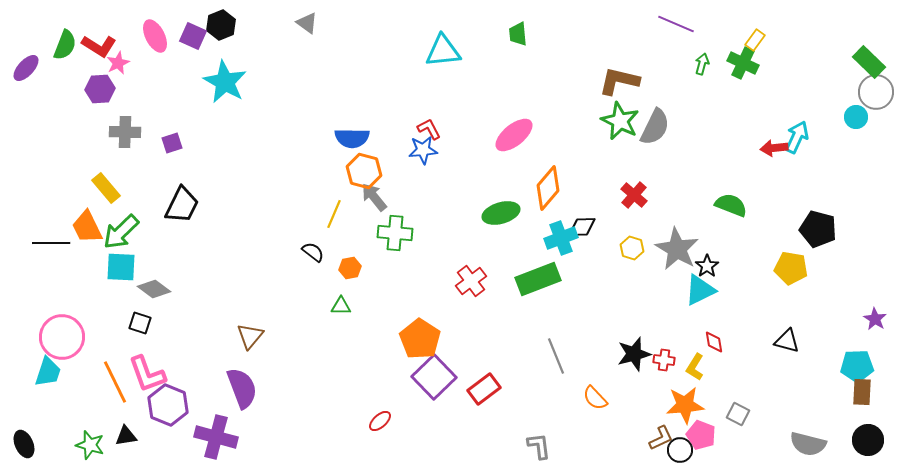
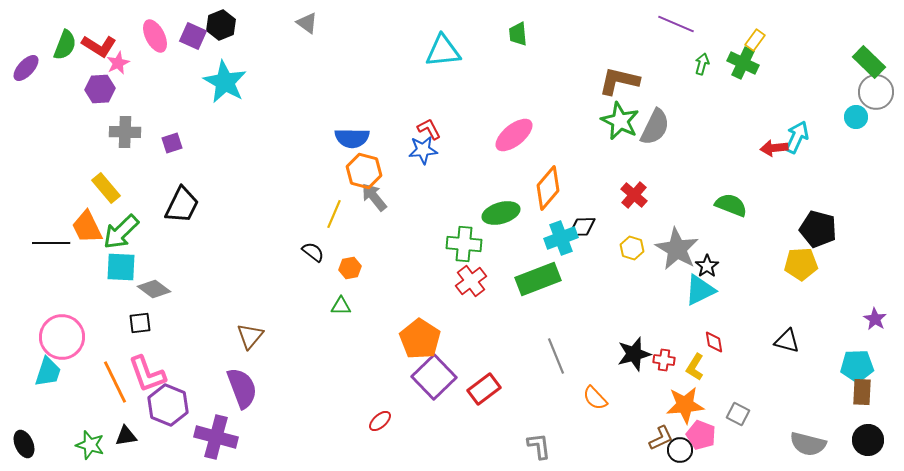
green cross at (395, 233): moved 69 px right, 11 px down
yellow pentagon at (791, 268): moved 10 px right, 4 px up; rotated 12 degrees counterclockwise
black square at (140, 323): rotated 25 degrees counterclockwise
